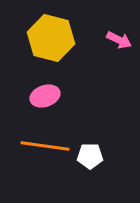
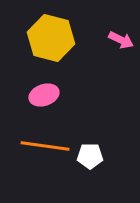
pink arrow: moved 2 px right
pink ellipse: moved 1 px left, 1 px up
